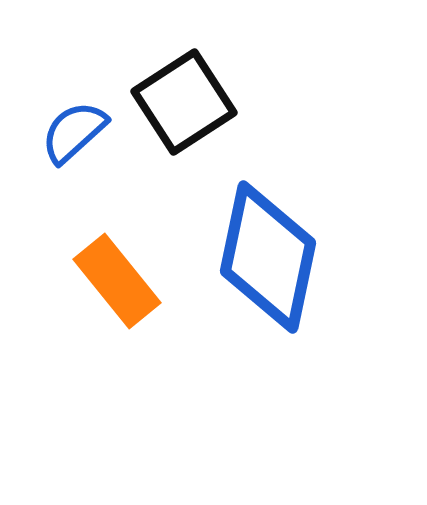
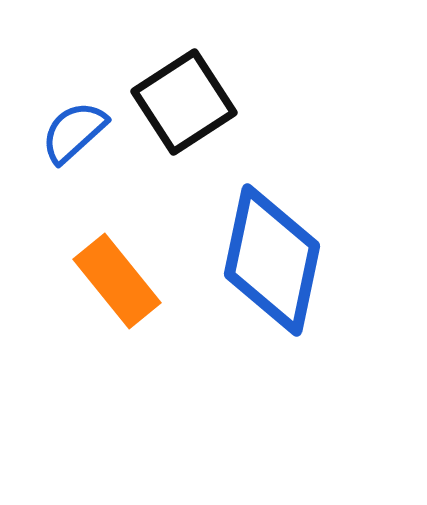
blue diamond: moved 4 px right, 3 px down
